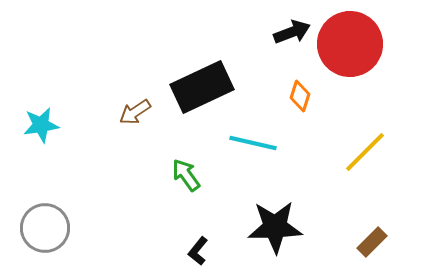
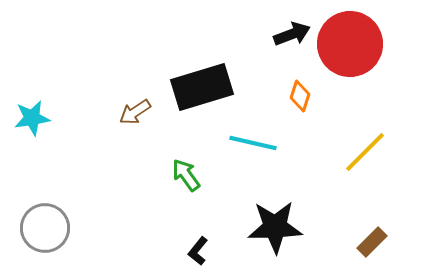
black arrow: moved 2 px down
black rectangle: rotated 8 degrees clockwise
cyan star: moved 9 px left, 7 px up
